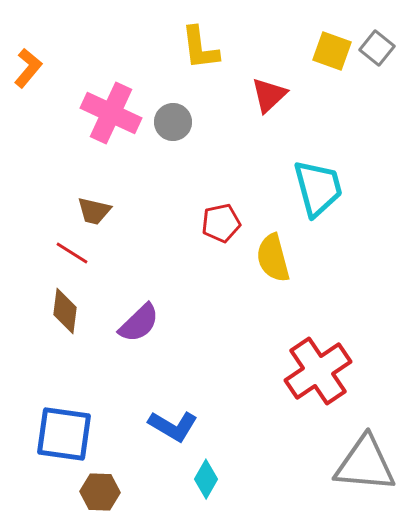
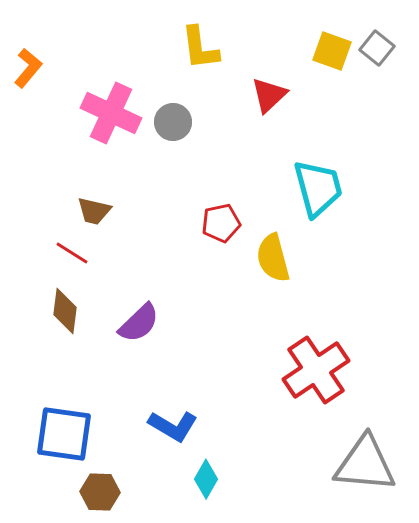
red cross: moved 2 px left, 1 px up
